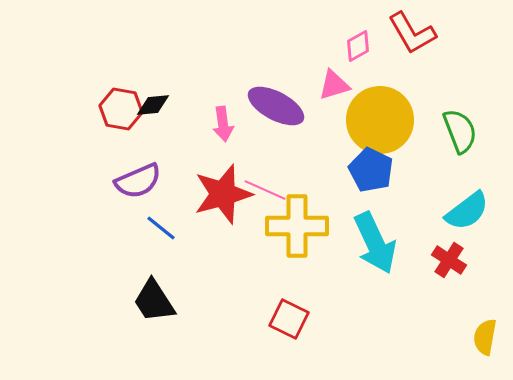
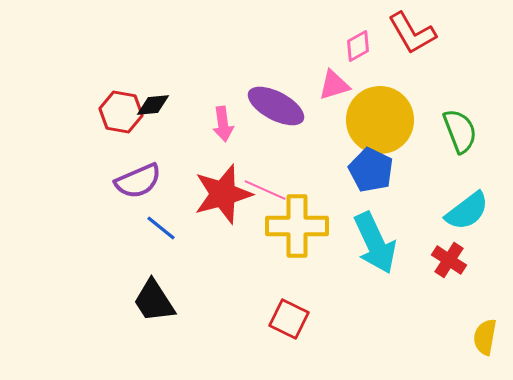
red hexagon: moved 3 px down
